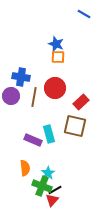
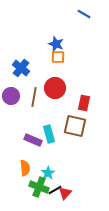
blue cross: moved 9 px up; rotated 30 degrees clockwise
red rectangle: moved 3 px right, 1 px down; rotated 35 degrees counterclockwise
green cross: moved 3 px left, 1 px down
red triangle: moved 13 px right, 7 px up
